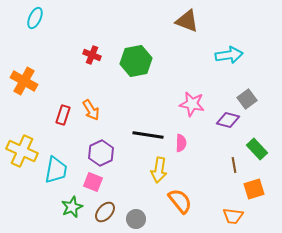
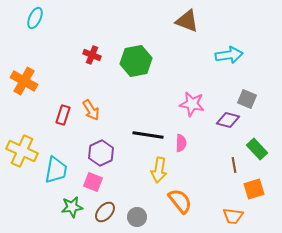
gray square: rotated 30 degrees counterclockwise
green star: rotated 15 degrees clockwise
gray circle: moved 1 px right, 2 px up
